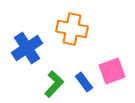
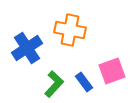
orange cross: moved 2 px left, 1 px down
